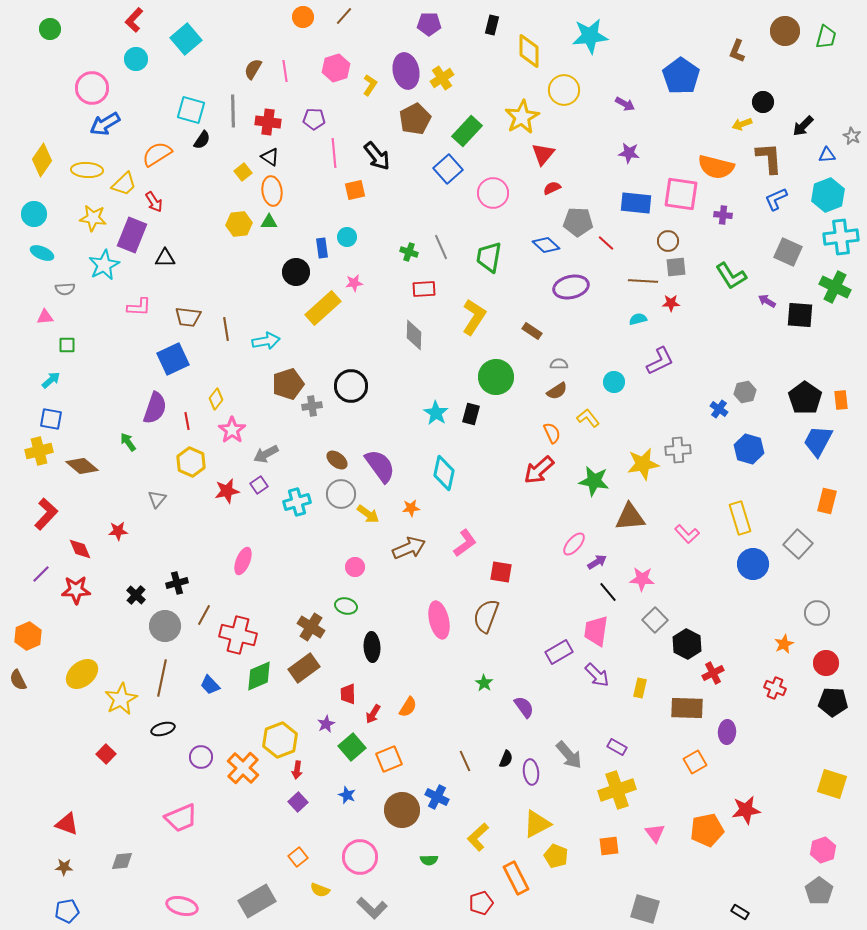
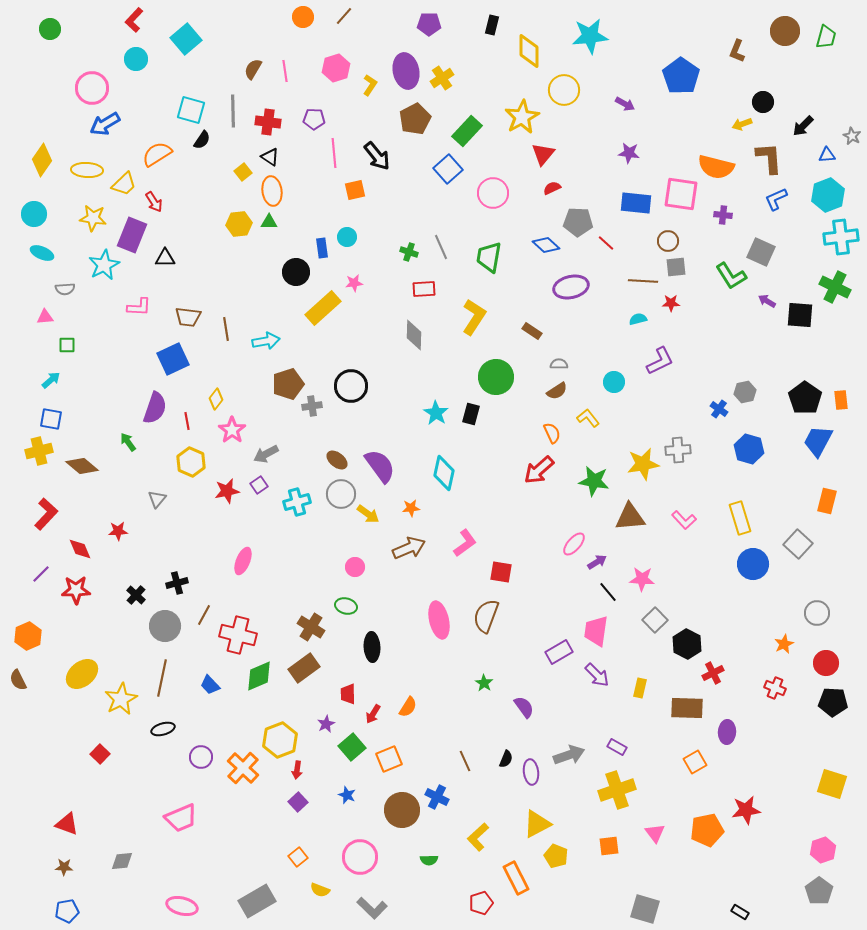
gray square at (788, 252): moved 27 px left
pink L-shape at (687, 534): moved 3 px left, 14 px up
red square at (106, 754): moved 6 px left
gray arrow at (569, 755): rotated 68 degrees counterclockwise
